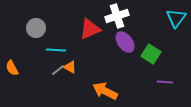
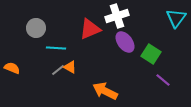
cyan line: moved 2 px up
orange semicircle: rotated 140 degrees clockwise
purple line: moved 2 px left, 2 px up; rotated 35 degrees clockwise
